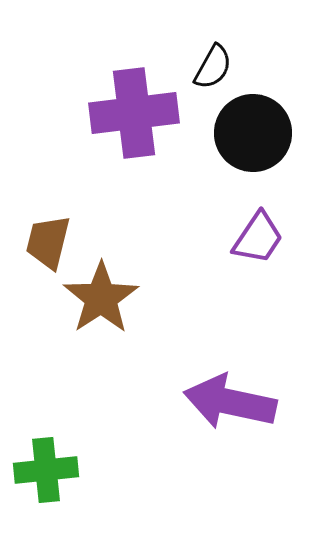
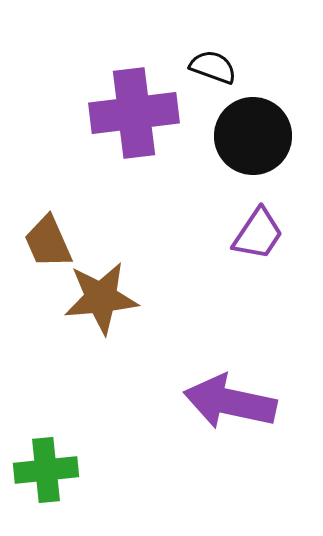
black semicircle: rotated 99 degrees counterclockwise
black circle: moved 3 px down
purple trapezoid: moved 4 px up
brown trapezoid: rotated 38 degrees counterclockwise
brown star: rotated 28 degrees clockwise
